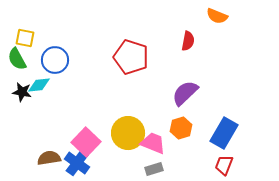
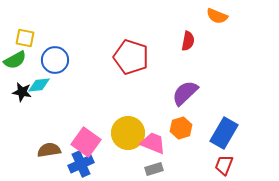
green semicircle: moved 2 px left, 1 px down; rotated 90 degrees counterclockwise
pink square: rotated 8 degrees counterclockwise
brown semicircle: moved 8 px up
blue cross: moved 4 px right, 1 px down; rotated 30 degrees clockwise
